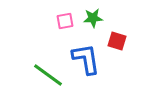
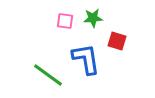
pink square: rotated 18 degrees clockwise
